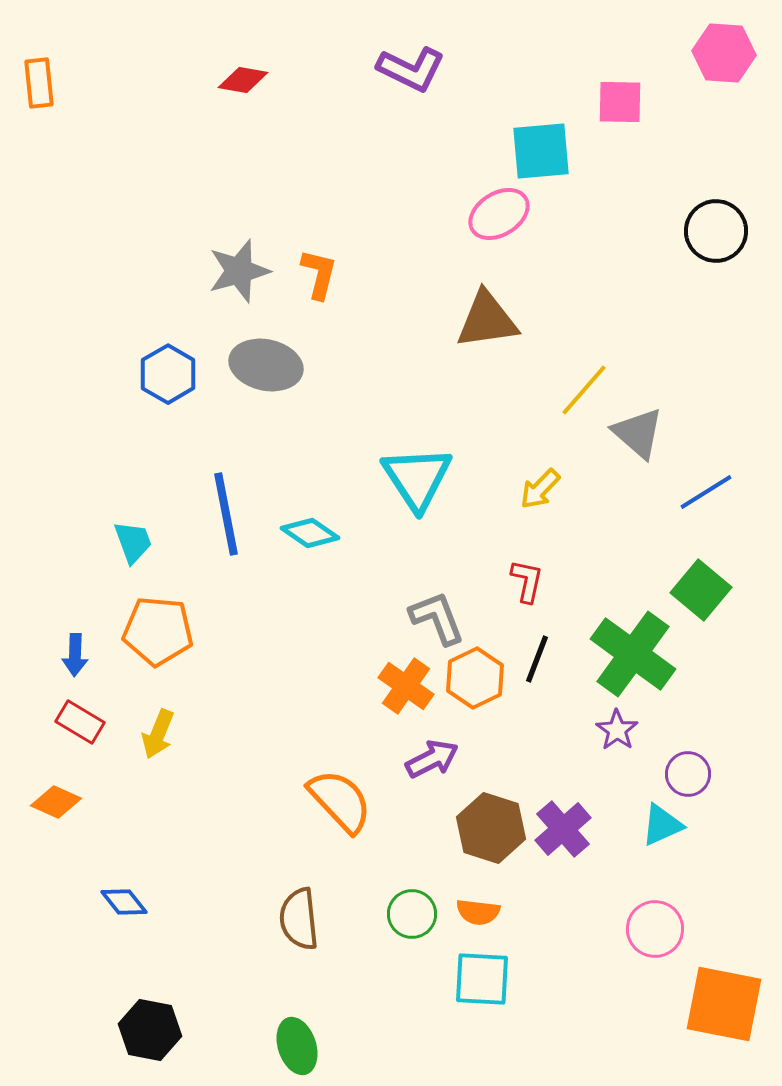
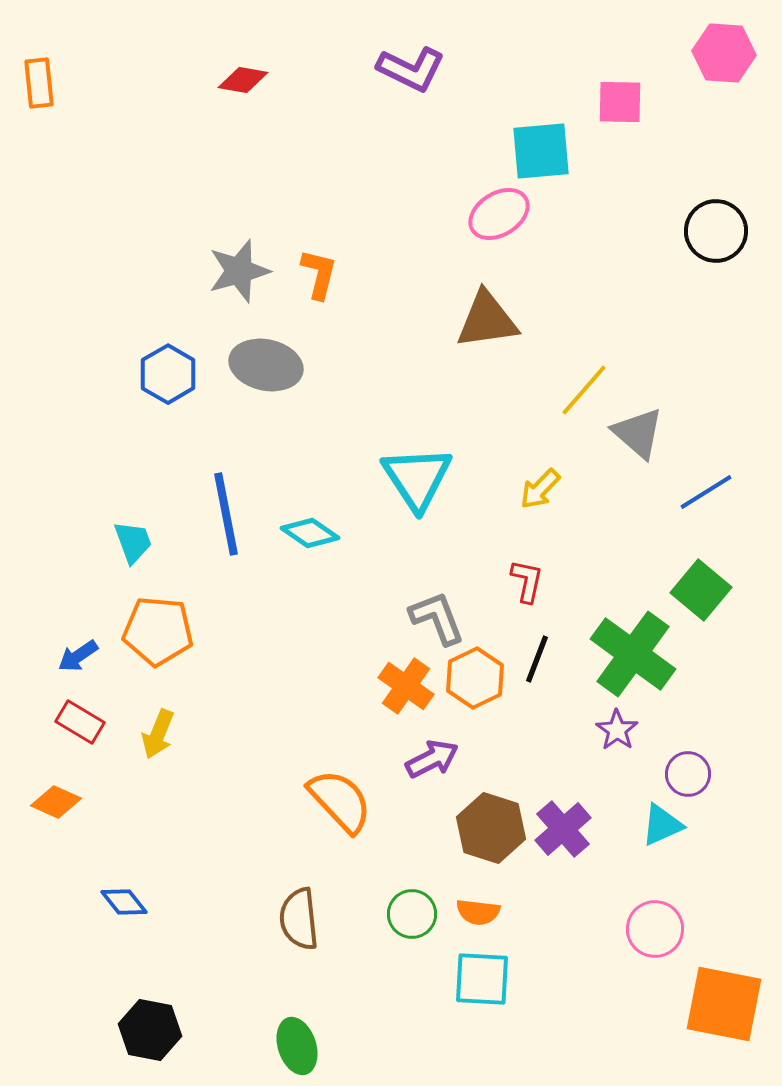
blue arrow at (75, 655): moved 3 px right, 1 px down; rotated 54 degrees clockwise
